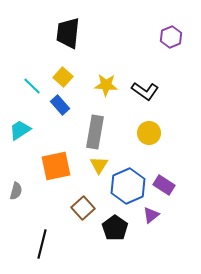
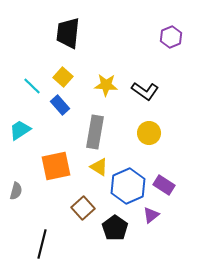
yellow triangle: moved 2 px down; rotated 30 degrees counterclockwise
